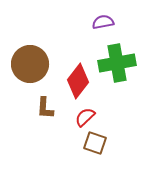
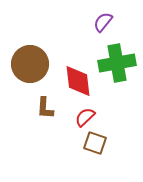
purple semicircle: rotated 40 degrees counterclockwise
red diamond: rotated 44 degrees counterclockwise
